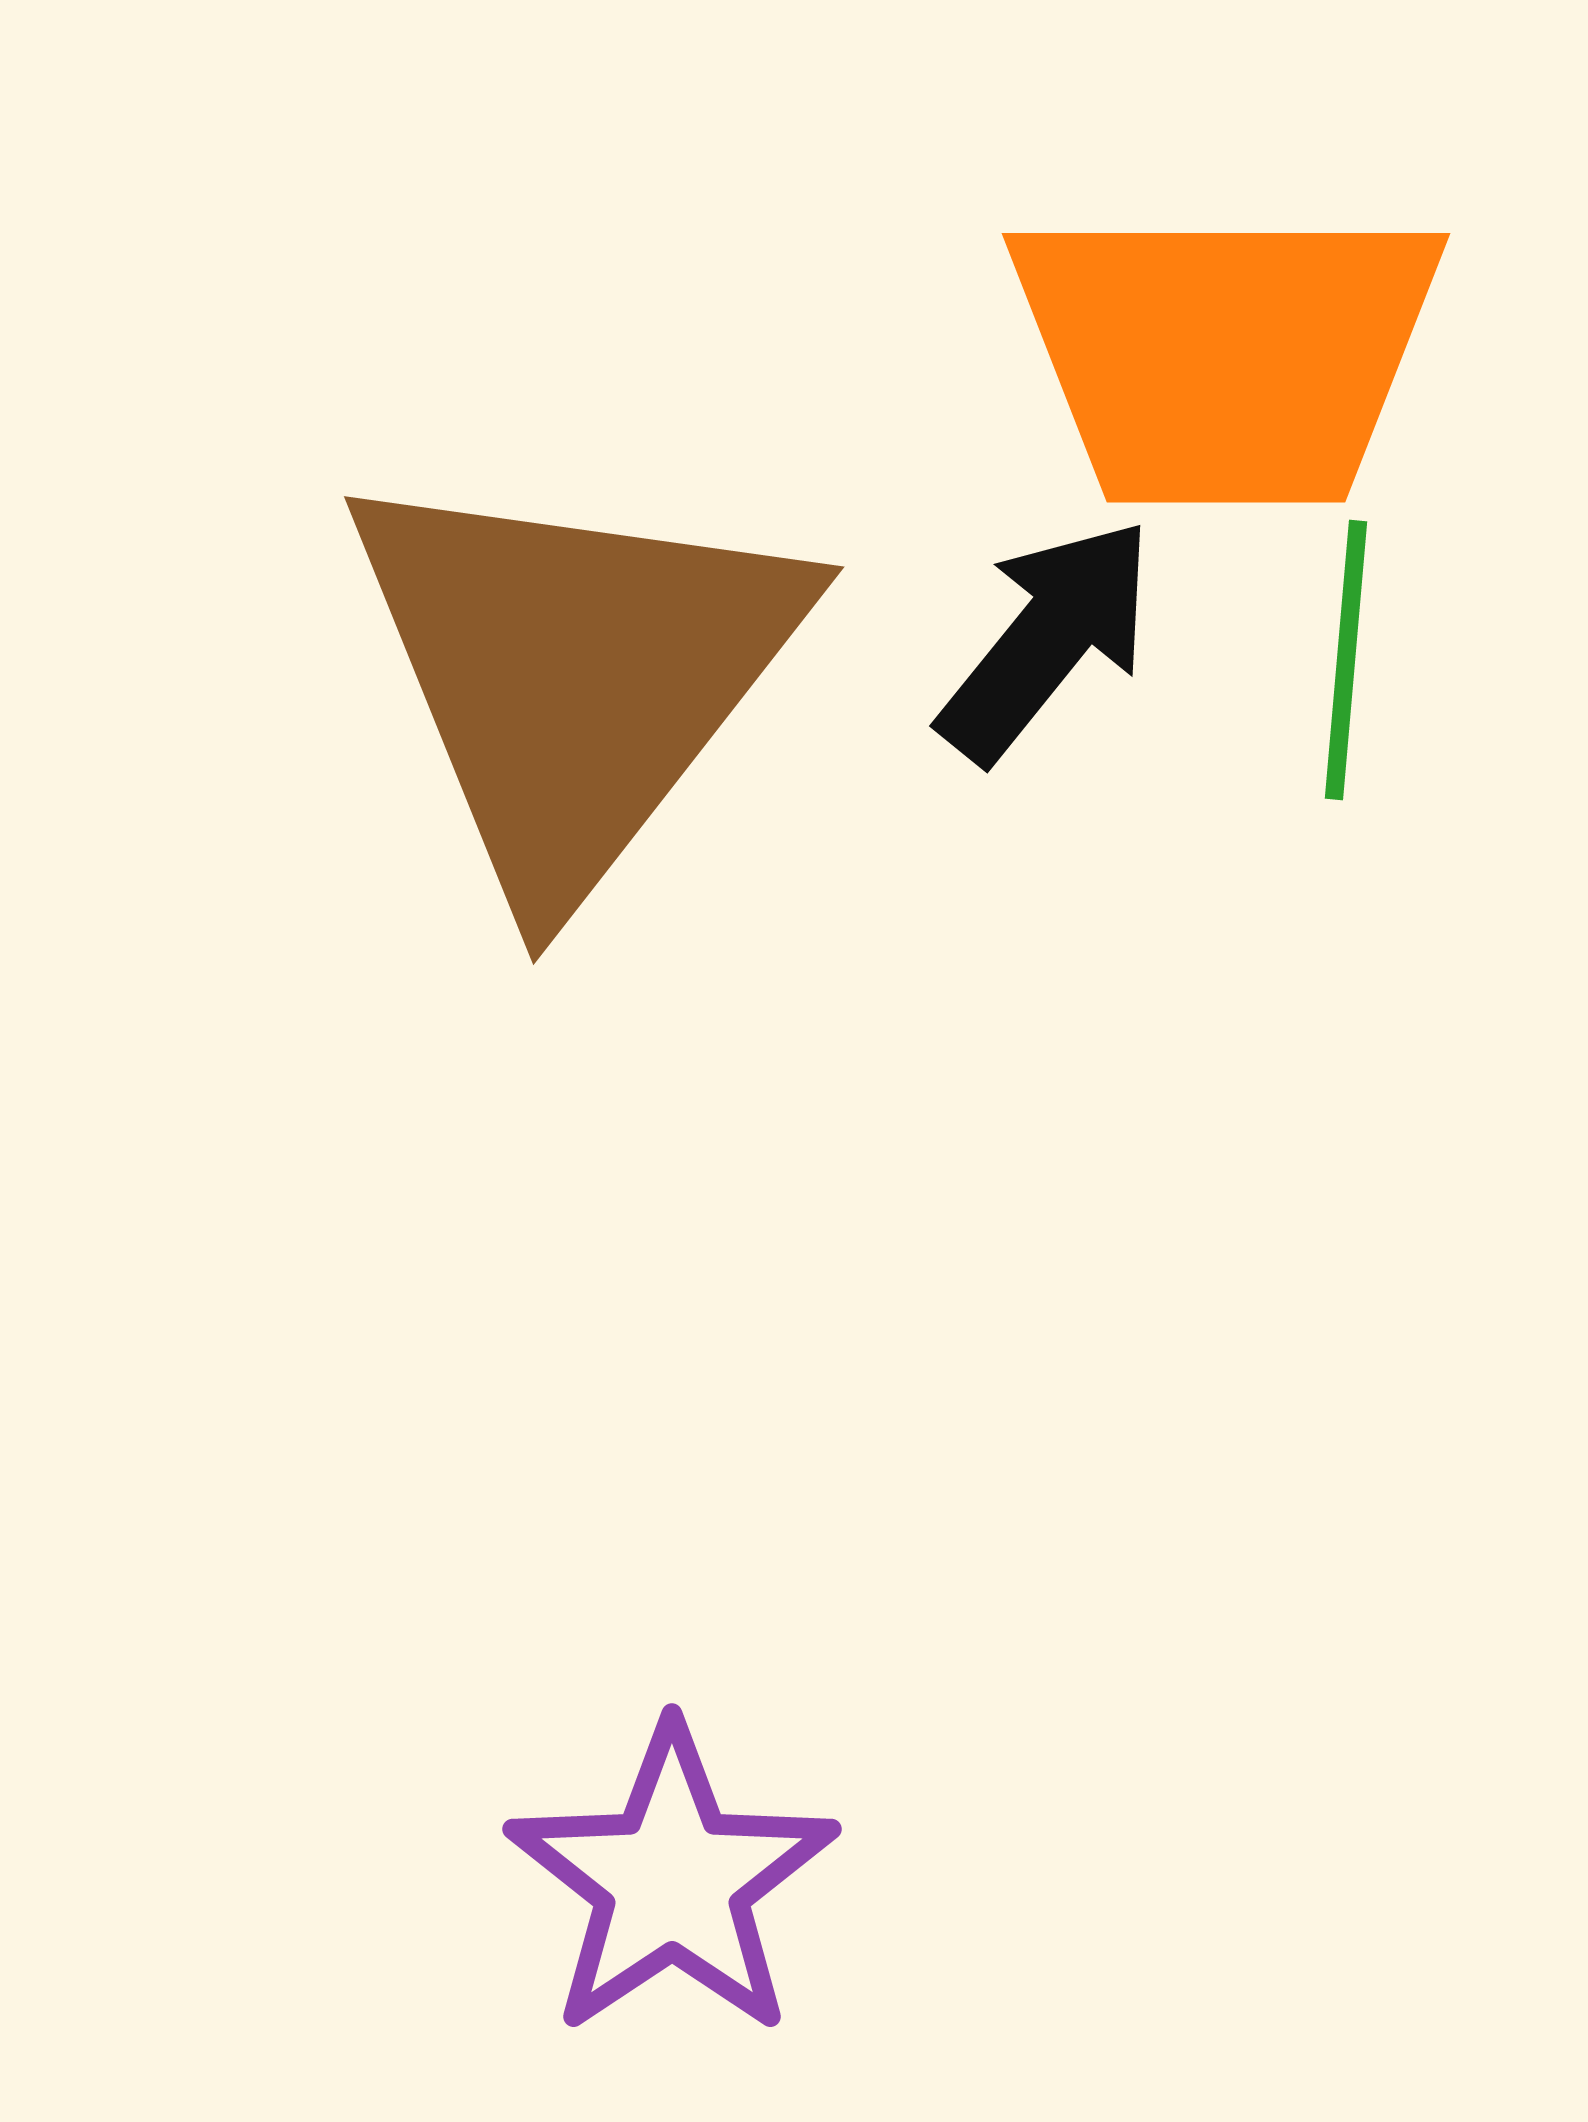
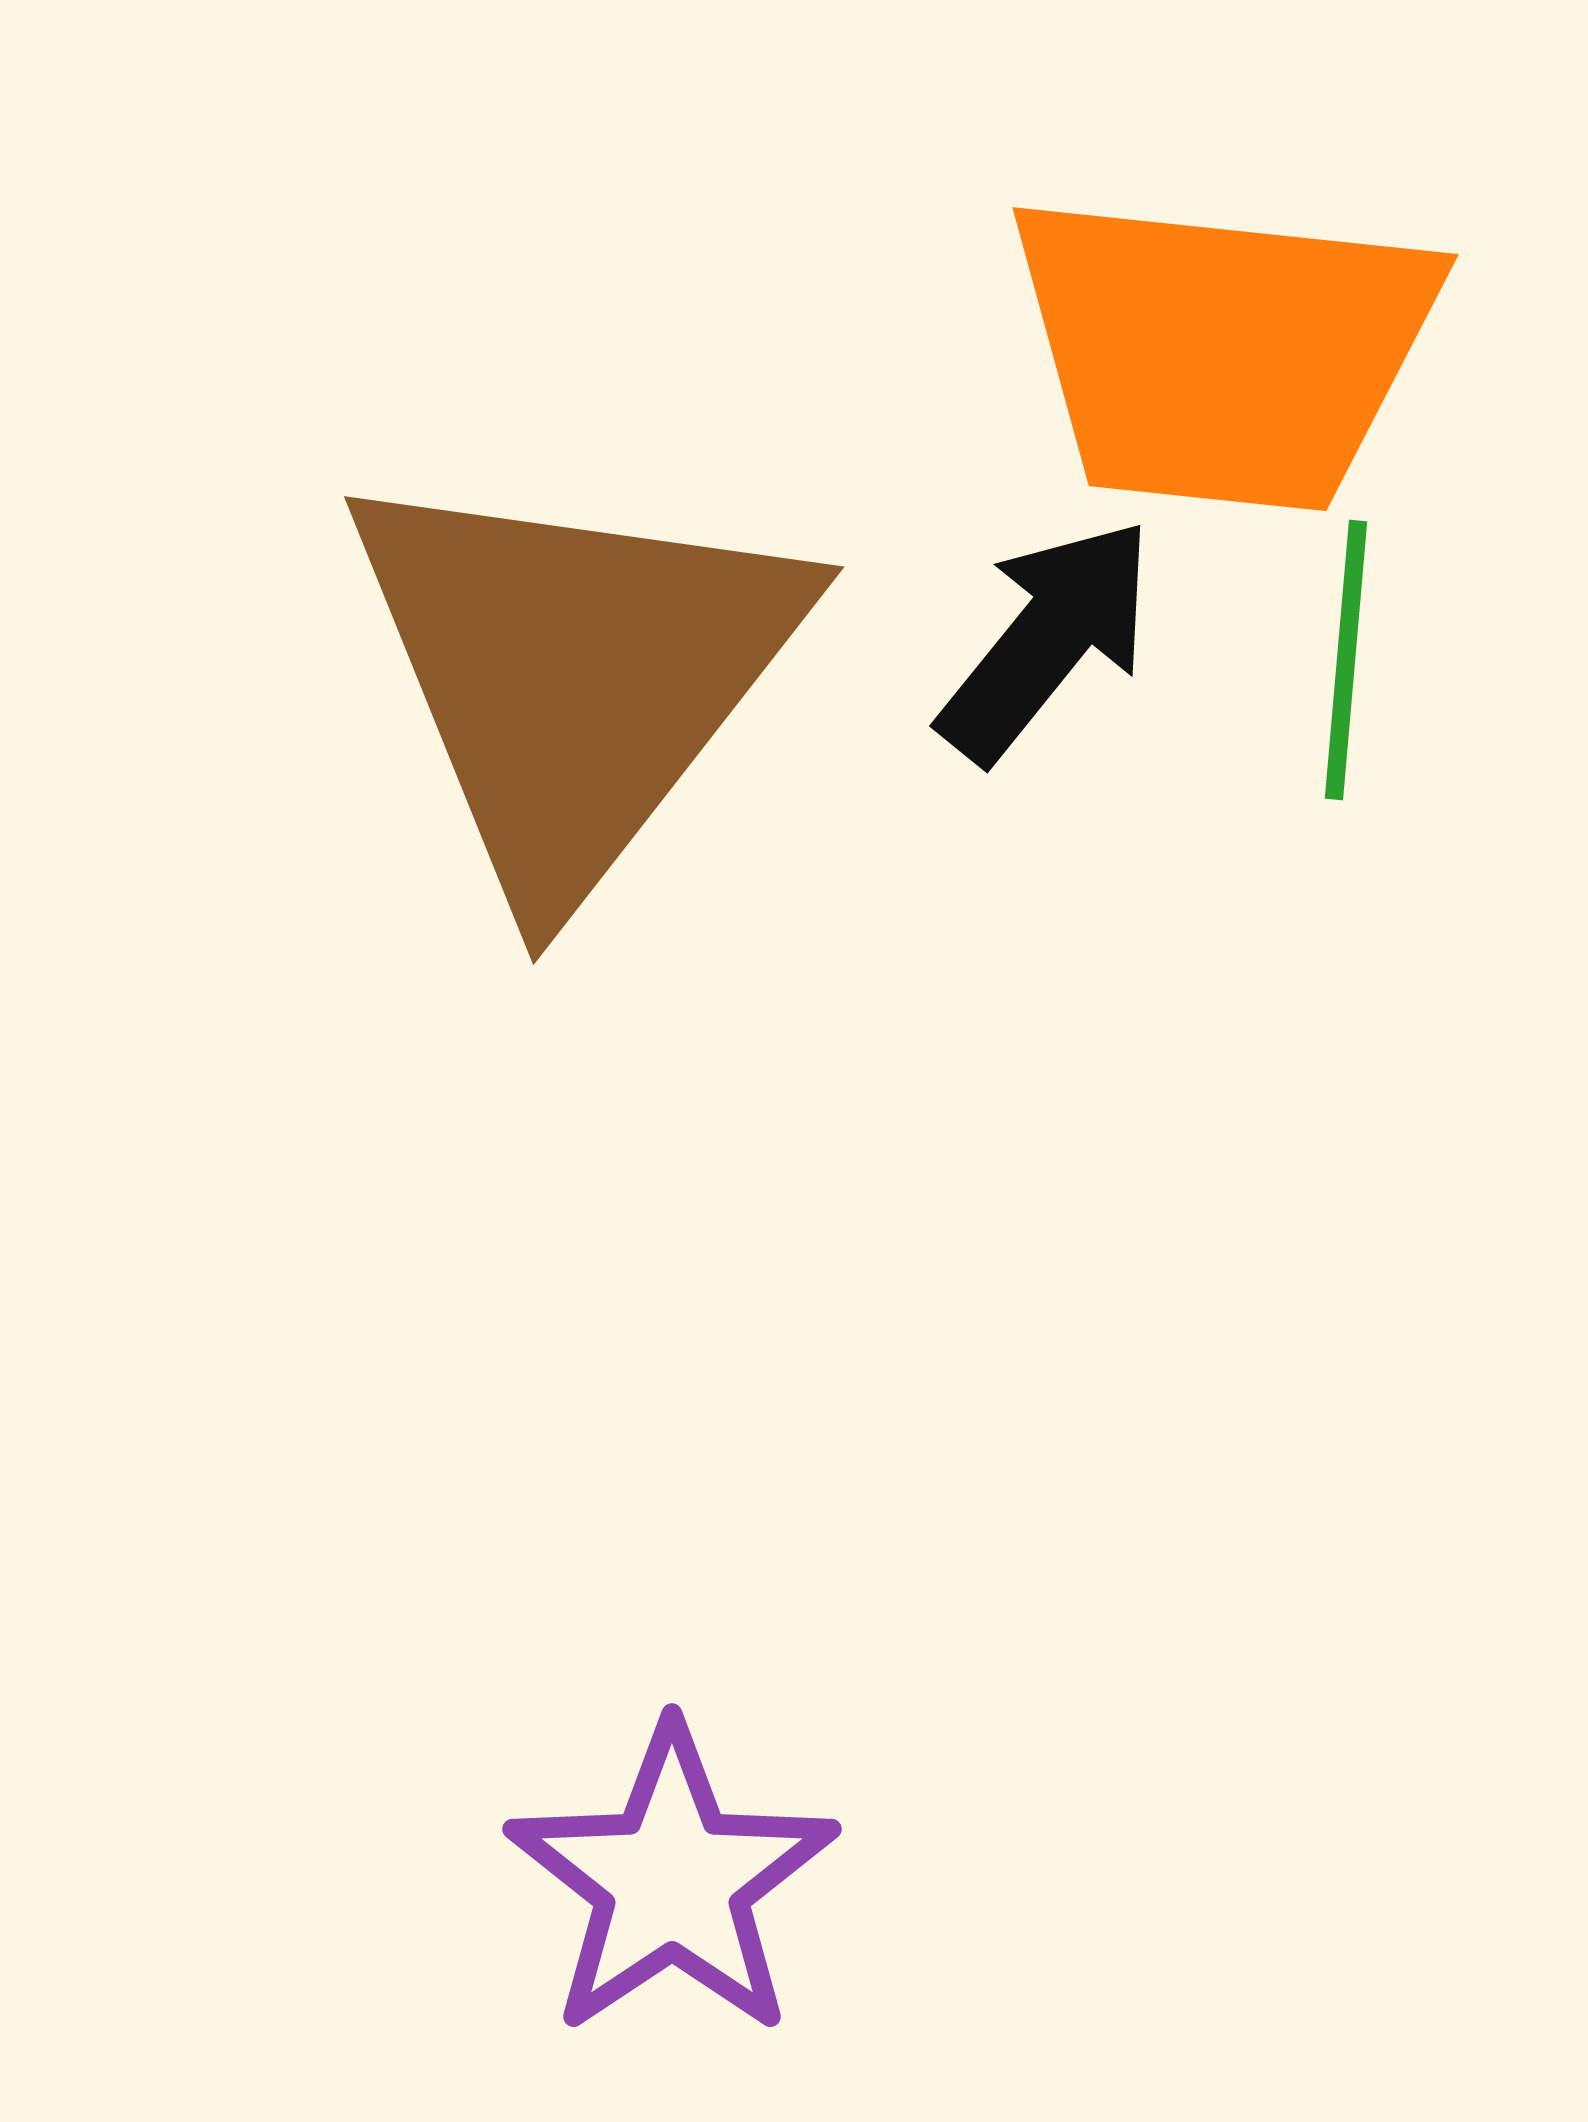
orange trapezoid: moved 3 px left, 3 px up; rotated 6 degrees clockwise
